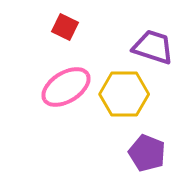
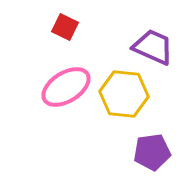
purple trapezoid: rotated 6 degrees clockwise
yellow hexagon: rotated 6 degrees clockwise
purple pentagon: moved 5 px right, 1 px up; rotated 30 degrees counterclockwise
